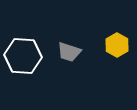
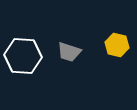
yellow hexagon: rotated 15 degrees counterclockwise
